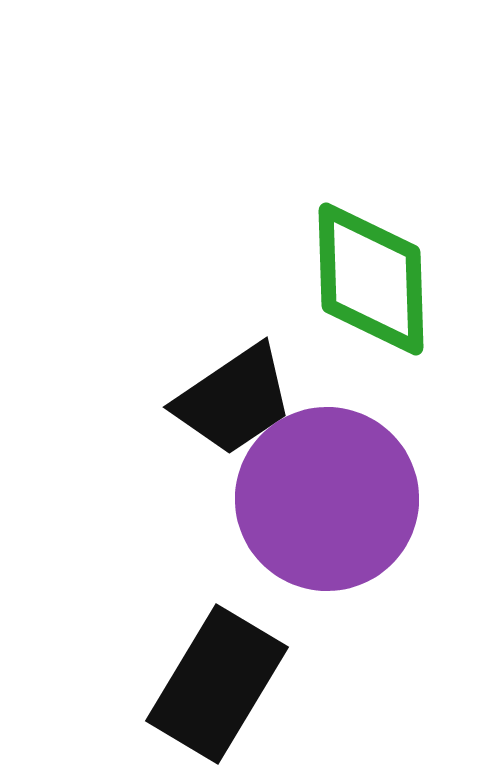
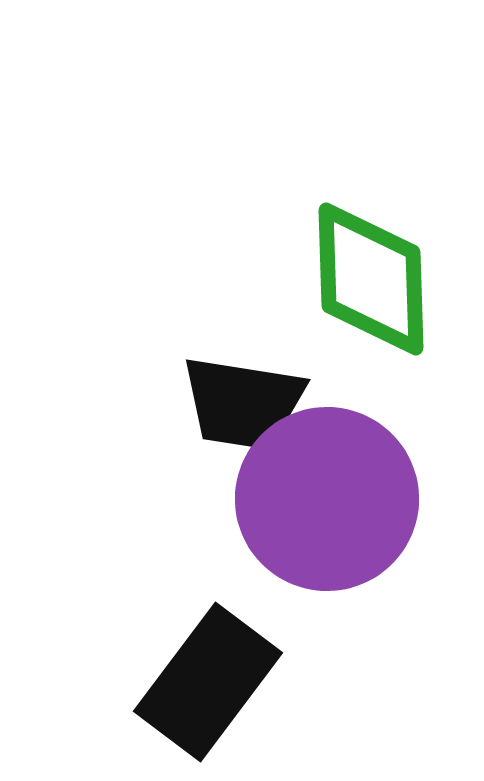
black trapezoid: moved 9 px right, 3 px down; rotated 43 degrees clockwise
black rectangle: moved 9 px left, 2 px up; rotated 6 degrees clockwise
